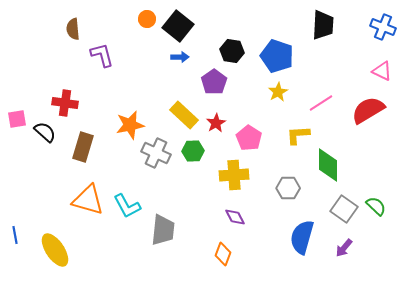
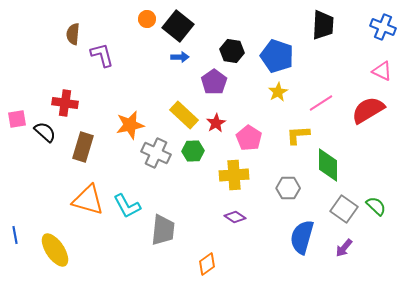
brown semicircle: moved 5 px down; rotated 10 degrees clockwise
purple diamond: rotated 30 degrees counterclockwise
orange diamond: moved 16 px left, 10 px down; rotated 35 degrees clockwise
